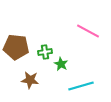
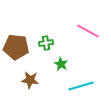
green cross: moved 1 px right, 9 px up
